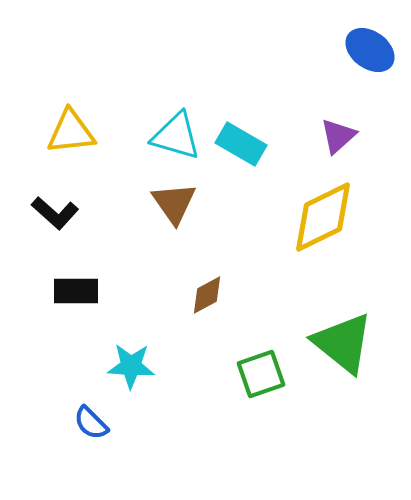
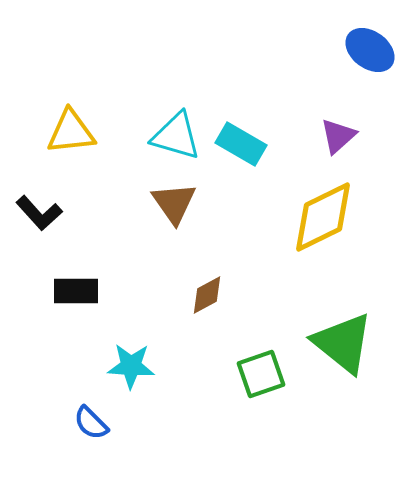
black L-shape: moved 16 px left; rotated 6 degrees clockwise
